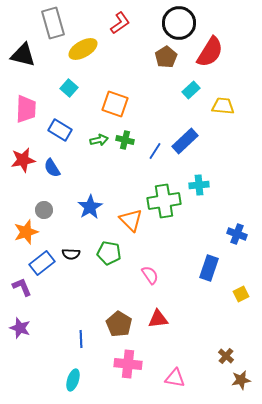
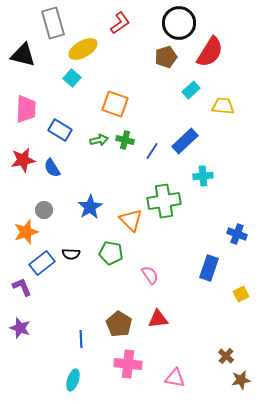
brown pentagon at (166, 57): rotated 15 degrees clockwise
cyan square at (69, 88): moved 3 px right, 10 px up
blue line at (155, 151): moved 3 px left
cyan cross at (199, 185): moved 4 px right, 9 px up
green pentagon at (109, 253): moved 2 px right
